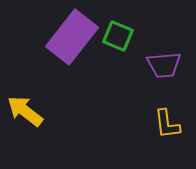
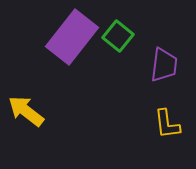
green square: rotated 16 degrees clockwise
purple trapezoid: rotated 78 degrees counterclockwise
yellow arrow: moved 1 px right
